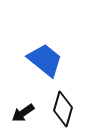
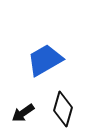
blue trapezoid: rotated 69 degrees counterclockwise
